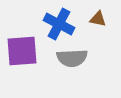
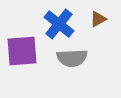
brown triangle: rotated 42 degrees counterclockwise
blue cross: rotated 12 degrees clockwise
